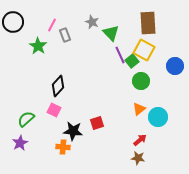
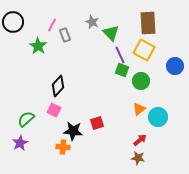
green square: moved 10 px left, 9 px down; rotated 32 degrees counterclockwise
